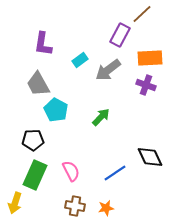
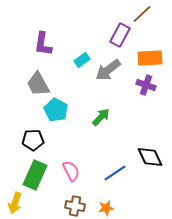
cyan rectangle: moved 2 px right
